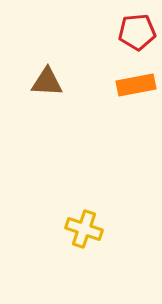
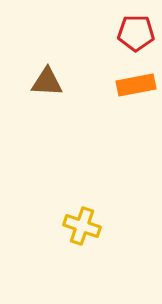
red pentagon: moved 1 px left, 1 px down; rotated 6 degrees clockwise
yellow cross: moved 2 px left, 3 px up
